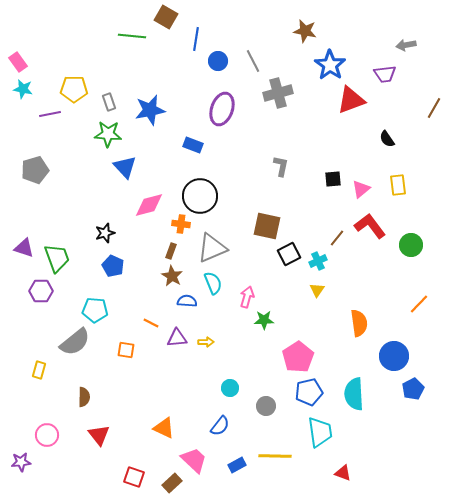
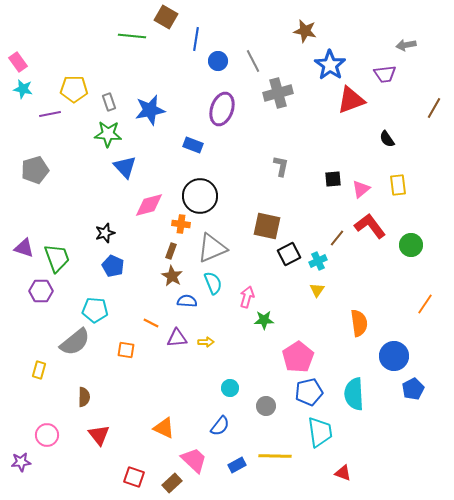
orange line at (419, 304): moved 6 px right; rotated 10 degrees counterclockwise
